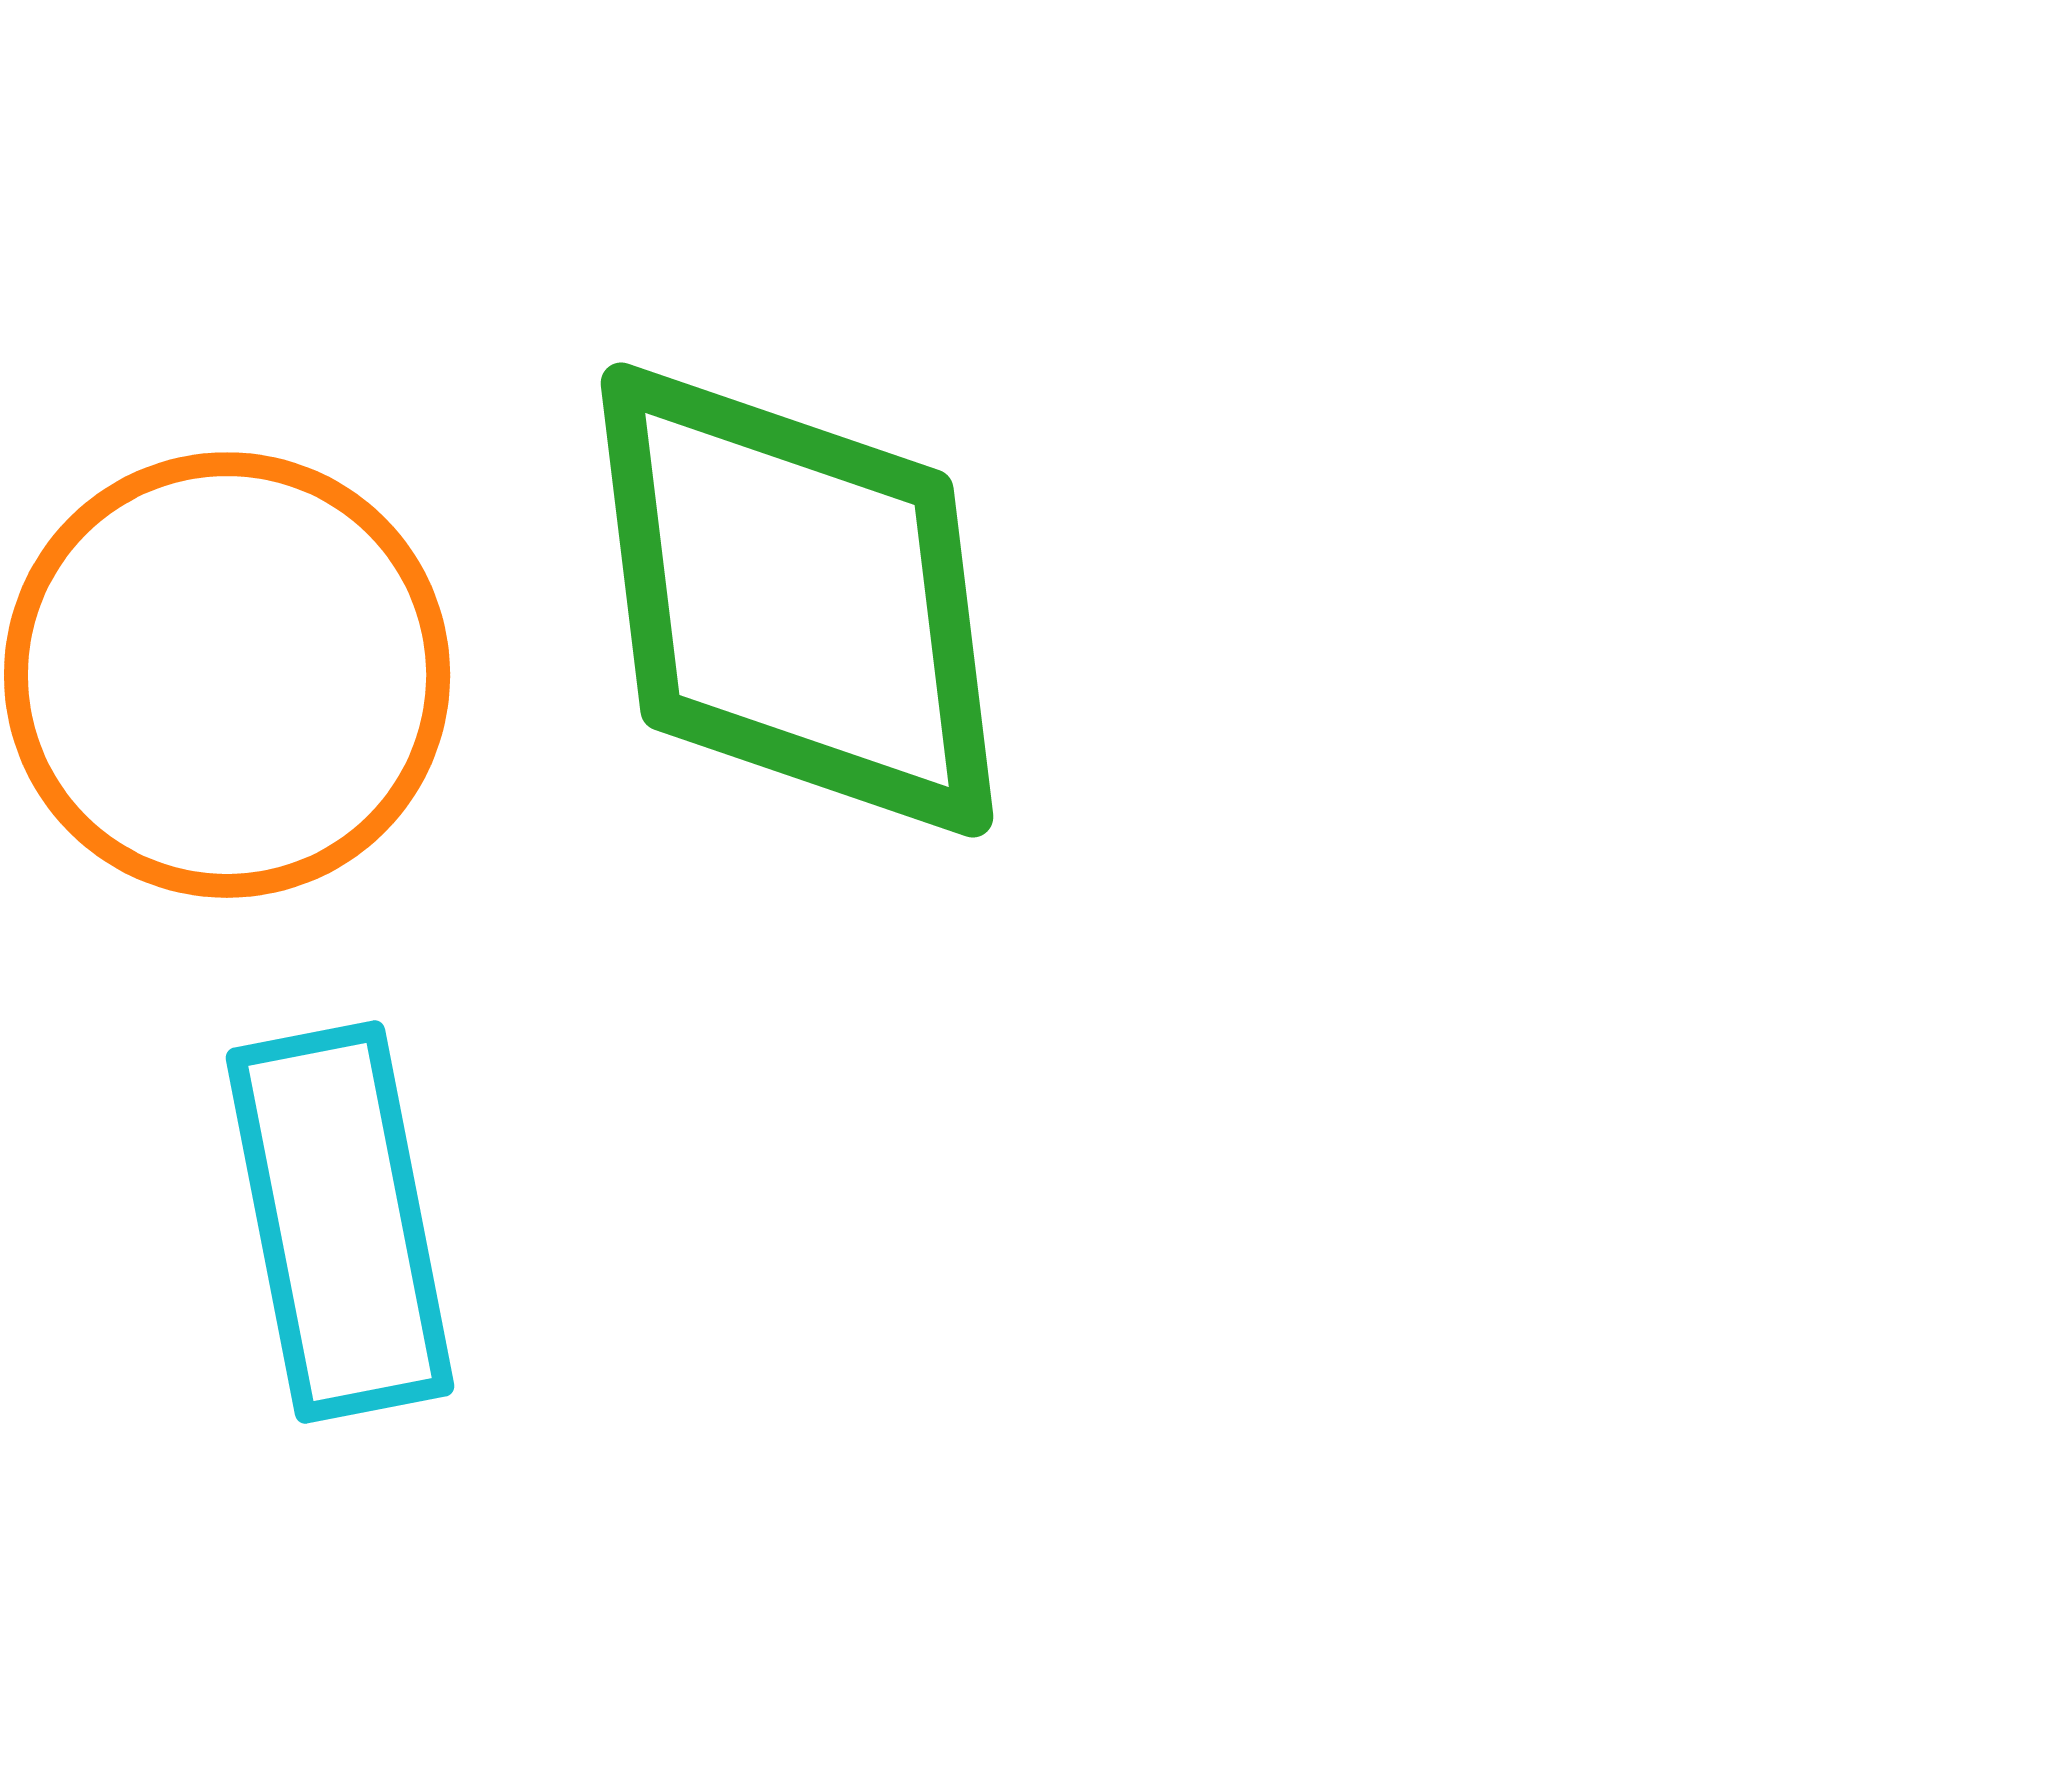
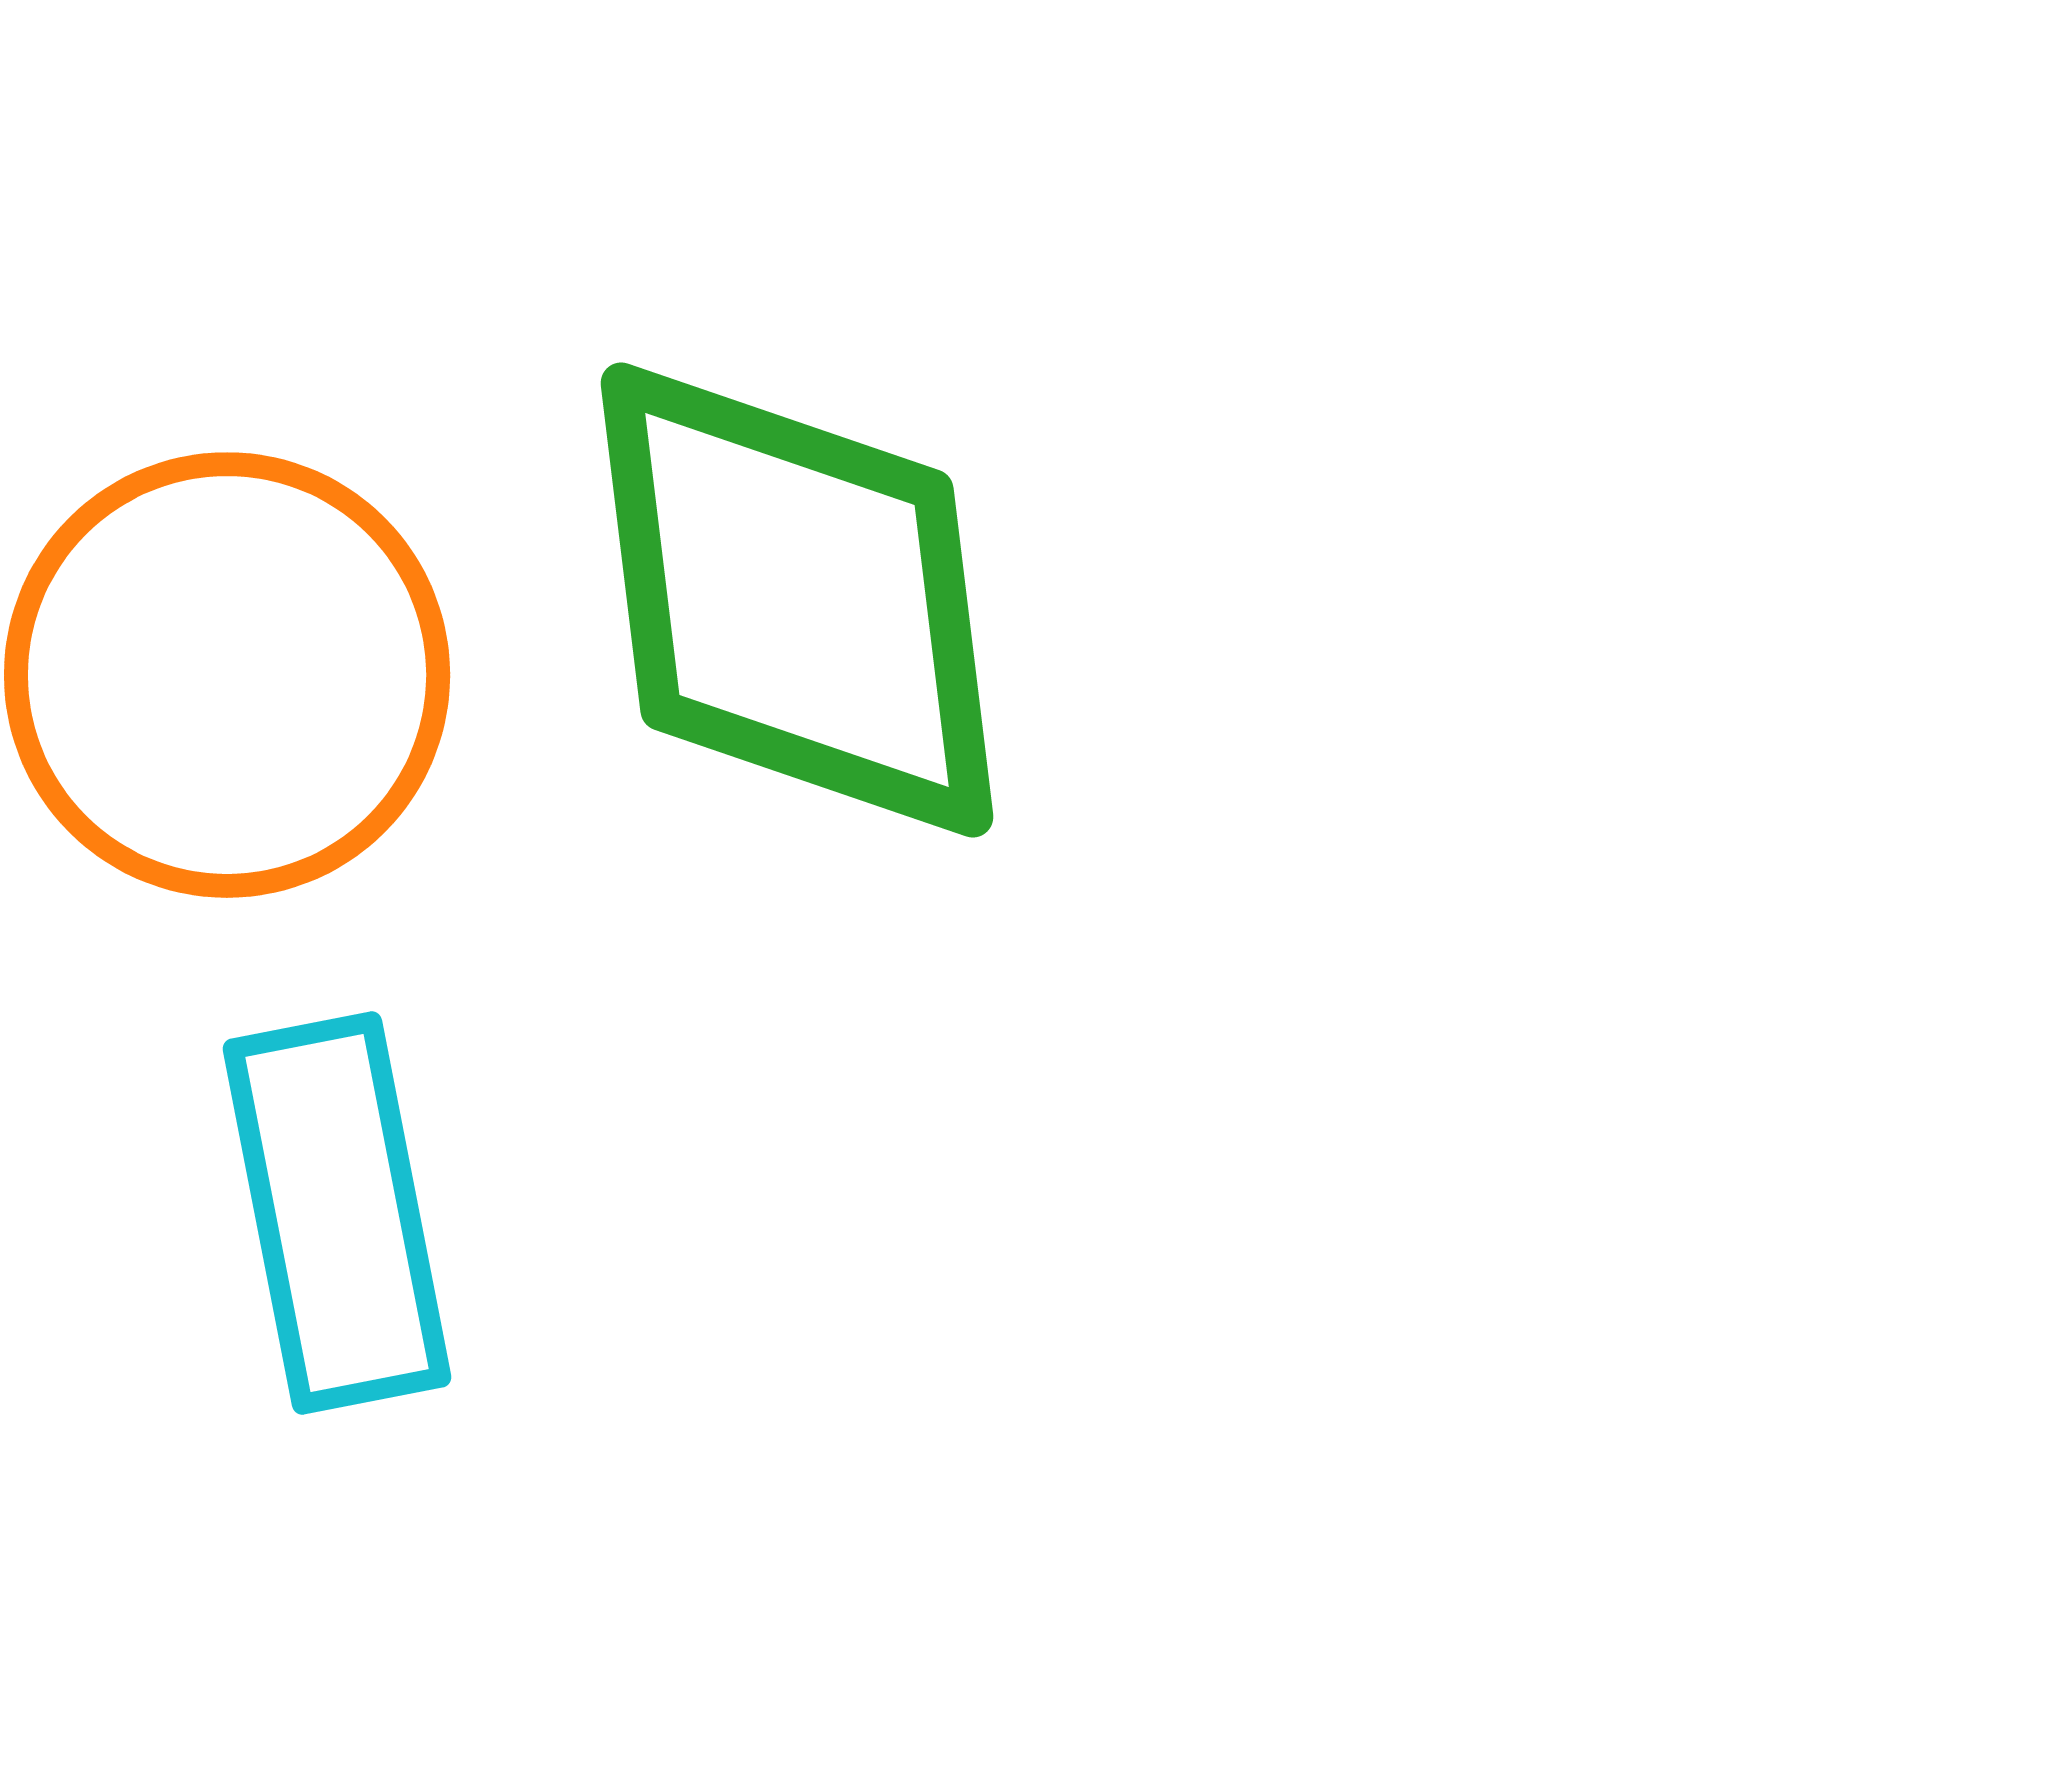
cyan rectangle: moved 3 px left, 9 px up
